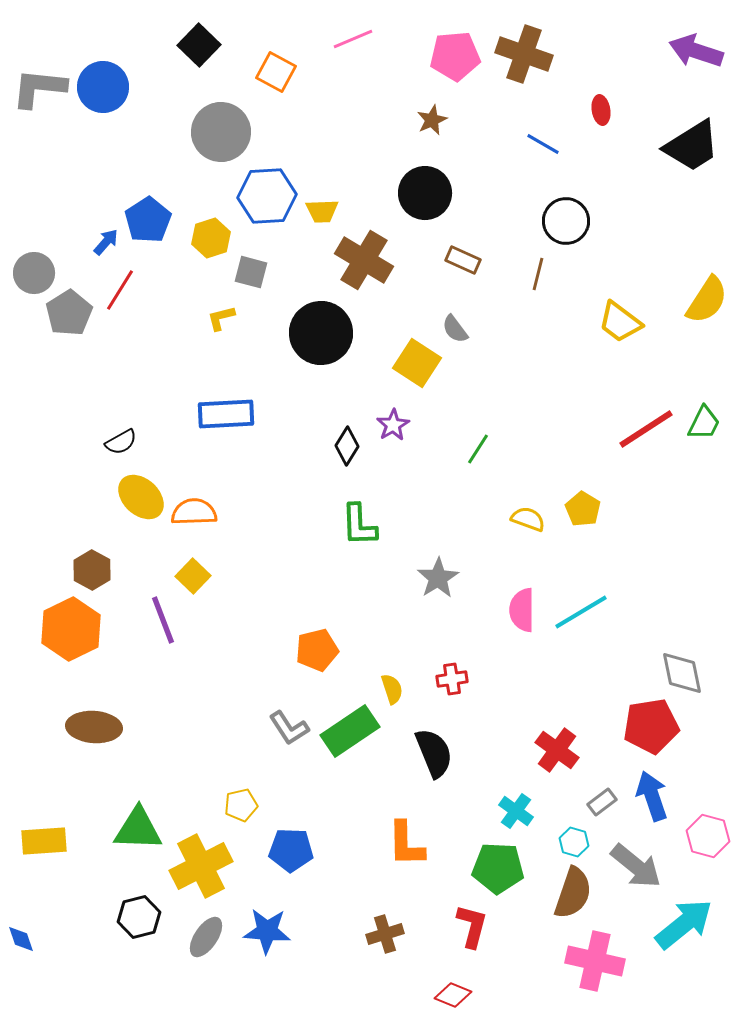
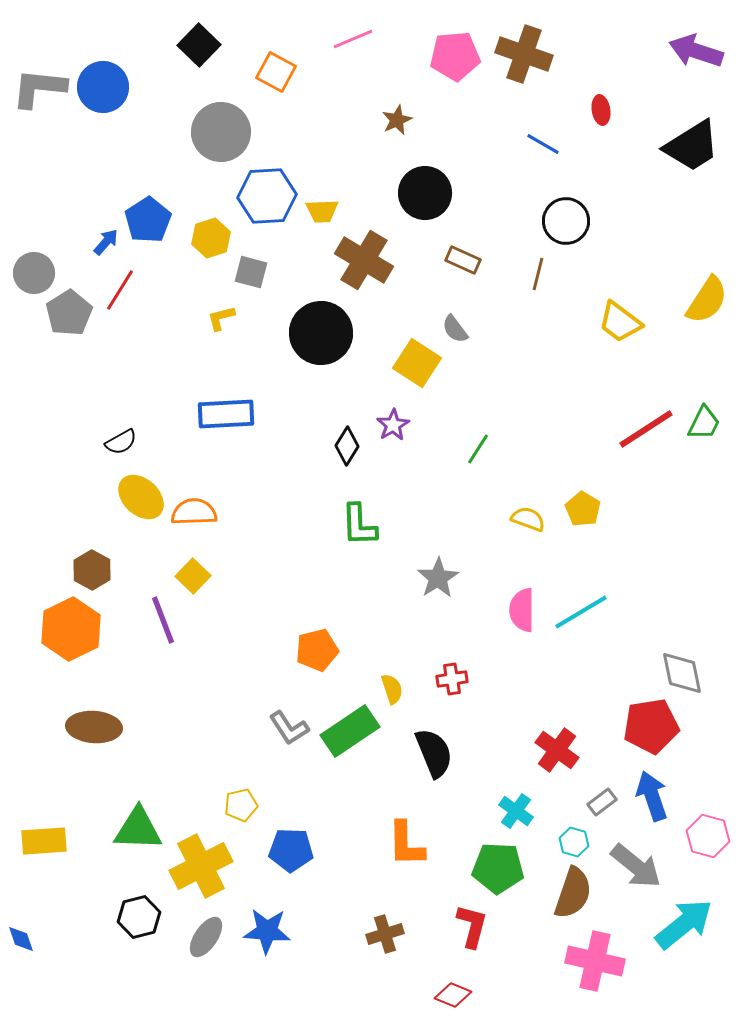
brown star at (432, 120): moved 35 px left
